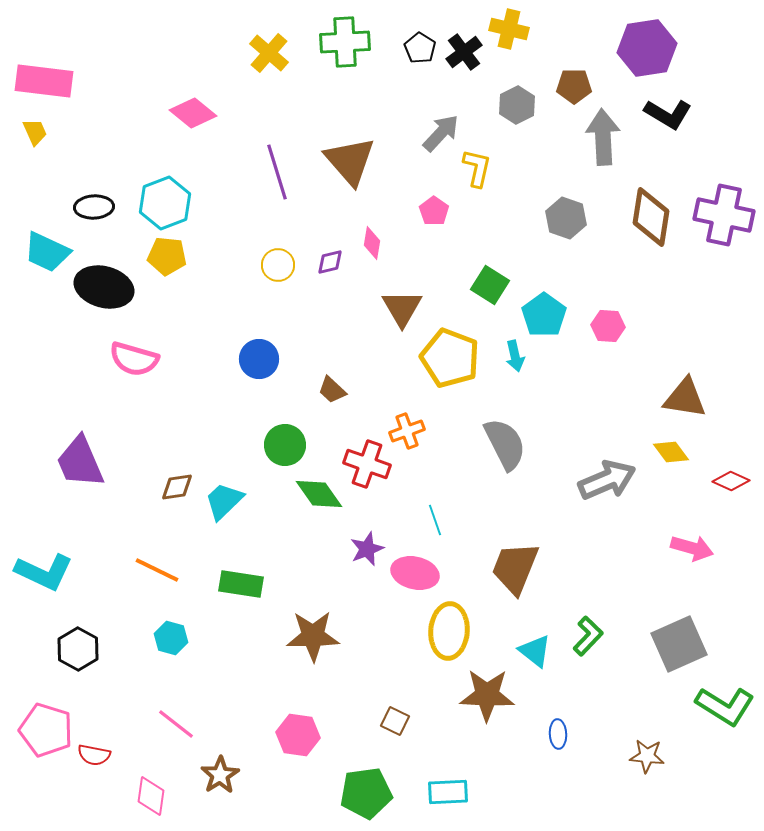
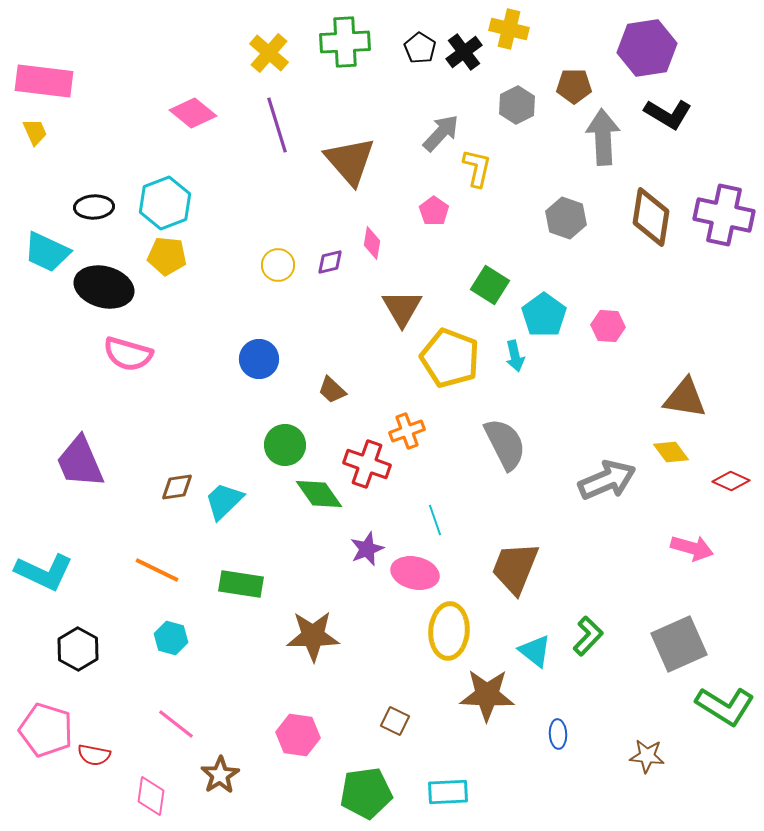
purple line at (277, 172): moved 47 px up
pink semicircle at (134, 359): moved 6 px left, 5 px up
